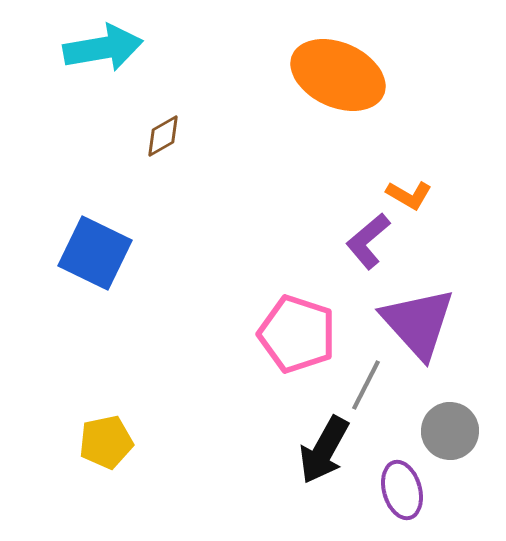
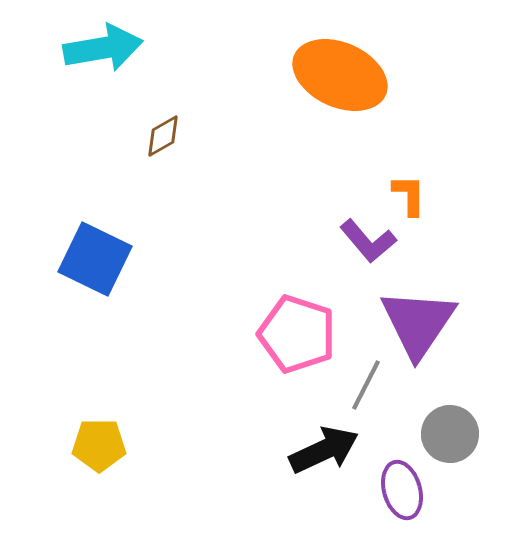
orange ellipse: moved 2 px right
orange L-shape: rotated 120 degrees counterclockwise
purple L-shape: rotated 90 degrees counterclockwise
blue square: moved 6 px down
purple triangle: rotated 16 degrees clockwise
gray circle: moved 3 px down
yellow pentagon: moved 7 px left, 3 px down; rotated 12 degrees clockwise
black arrow: rotated 144 degrees counterclockwise
